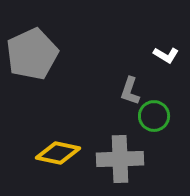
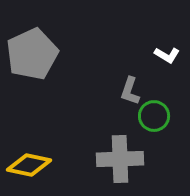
white L-shape: moved 1 px right
yellow diamond: moved 29 px left, 12 px down
